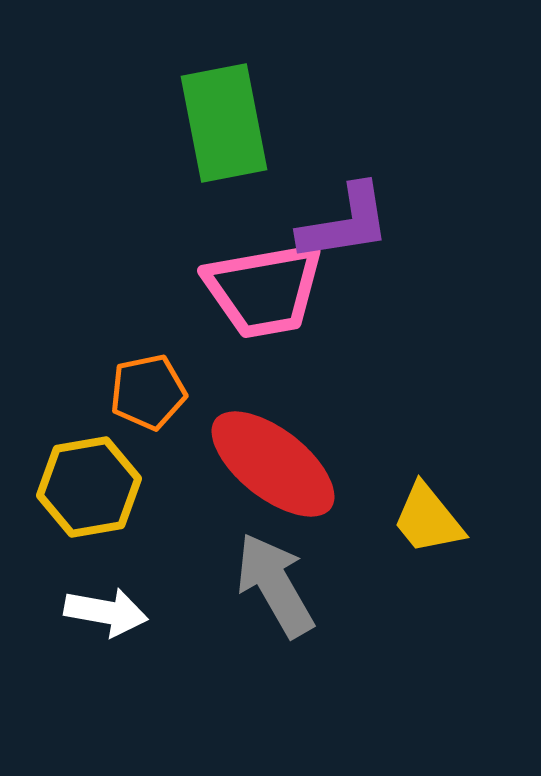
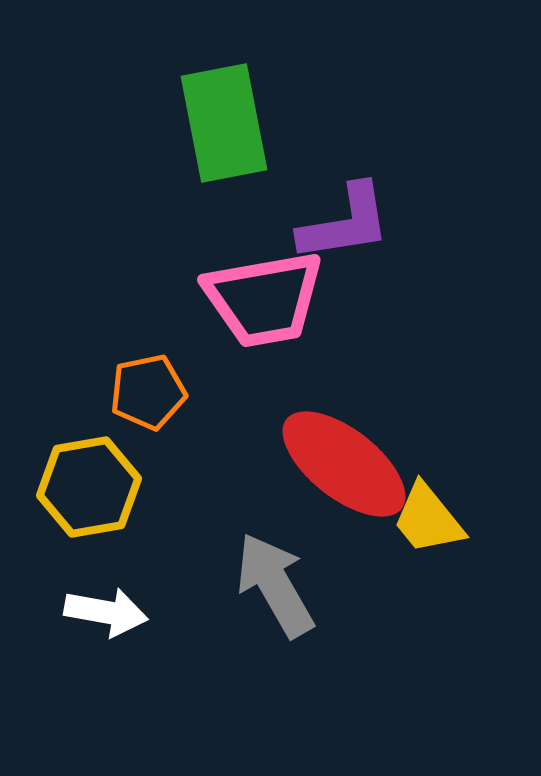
pink trapezoid: moved 9 px down
red ellipse: moved 71 px right
